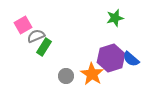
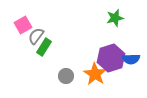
gray semicircle: rotated 30 degrees counterclockwise
blue semicircle: rotated 42 degrees counterclockwise
orange star: moved 3 px right
